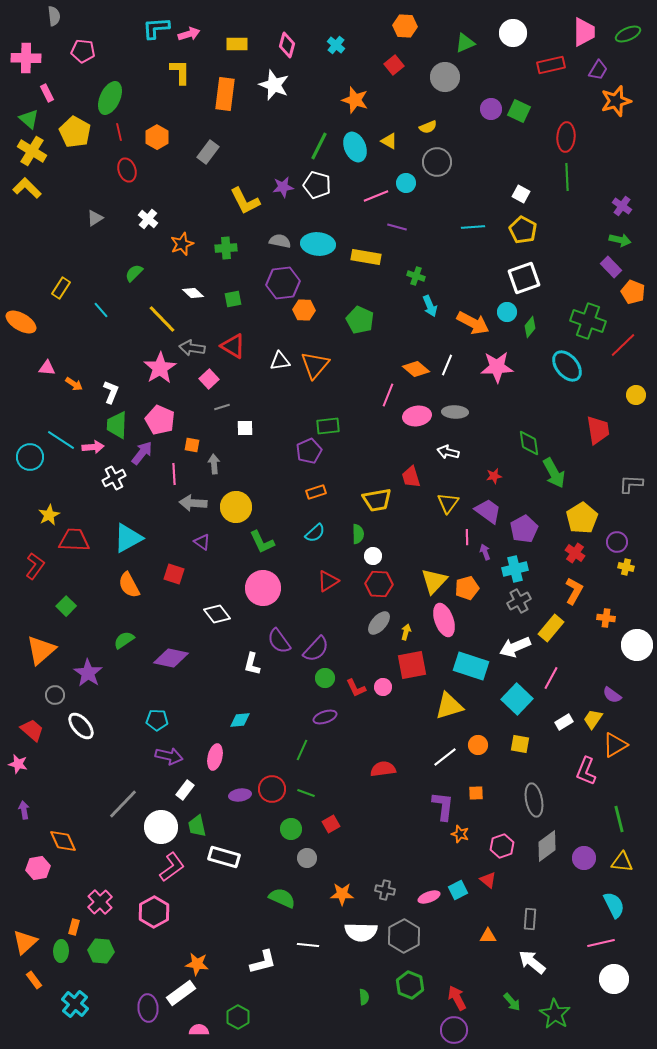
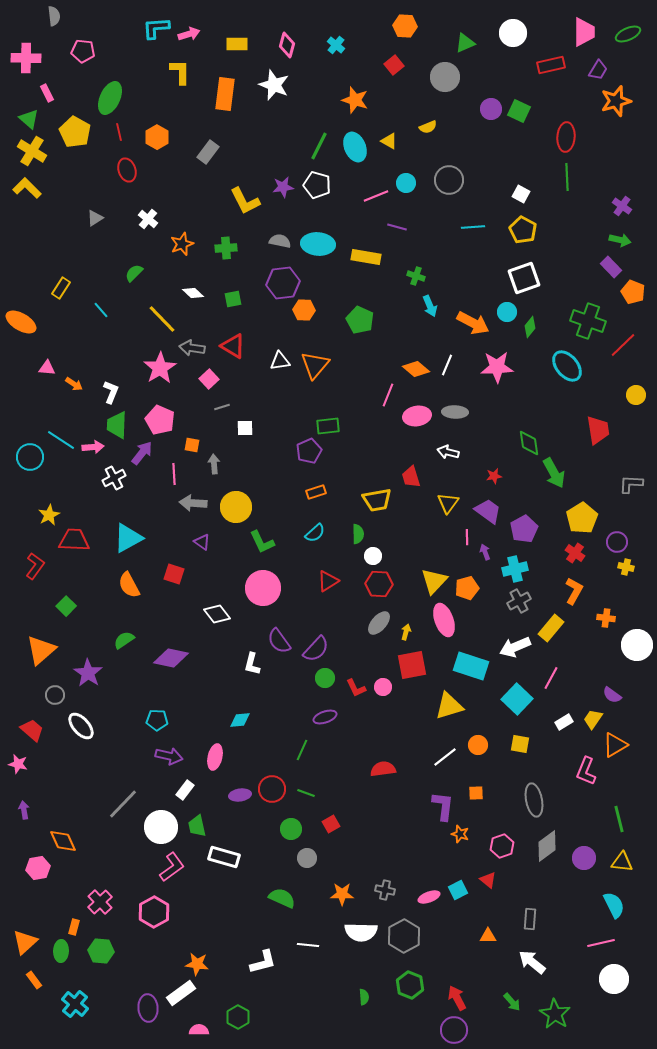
gray circle at (437, 162): moved 12 px right, 18 px down
